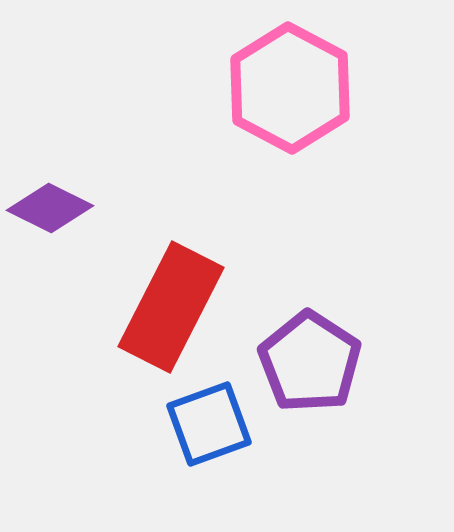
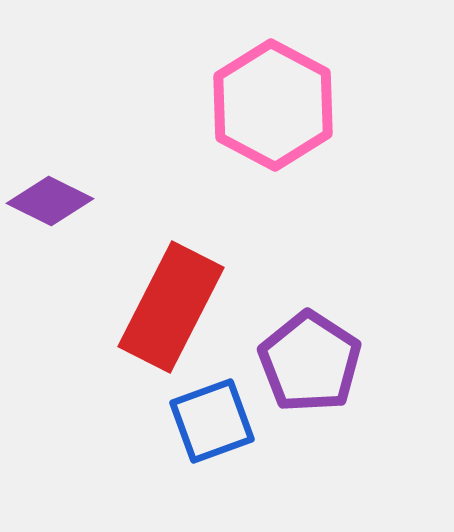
pink hexagon: moved 17 px left, 17 px down
purple diamond: moved 7 px up
blue square: moved 3 px right, 3 px up
